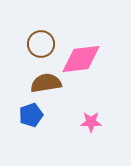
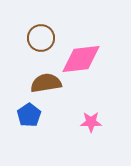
brown circle: moved 6 px up
blue pentagon: moved 2 px left; rotated 15 degrees counterclockwise
